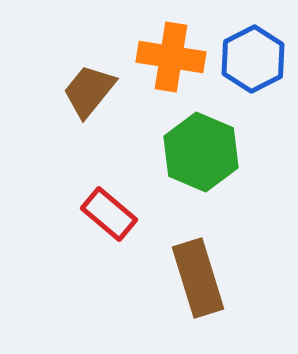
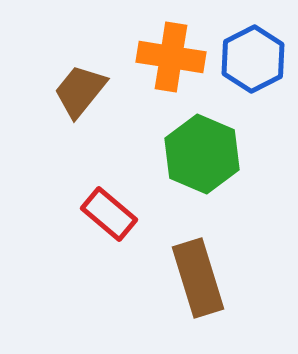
brown trapezoid: moved 9 px left
green hexagon: moved 1 px right, 2 px down
